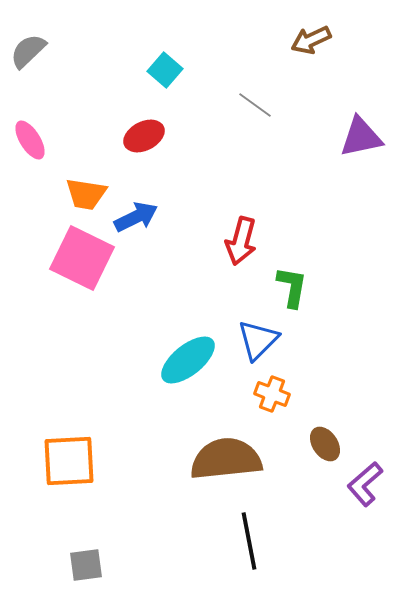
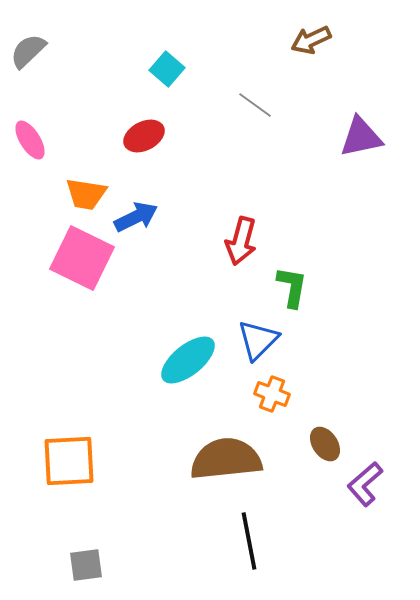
cyan square: moved 2 px right, 1 px up
